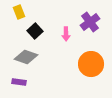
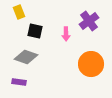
purple cross: moved 1 px left, 1 px up
black square: rotated 35 degrees counterclockwise
